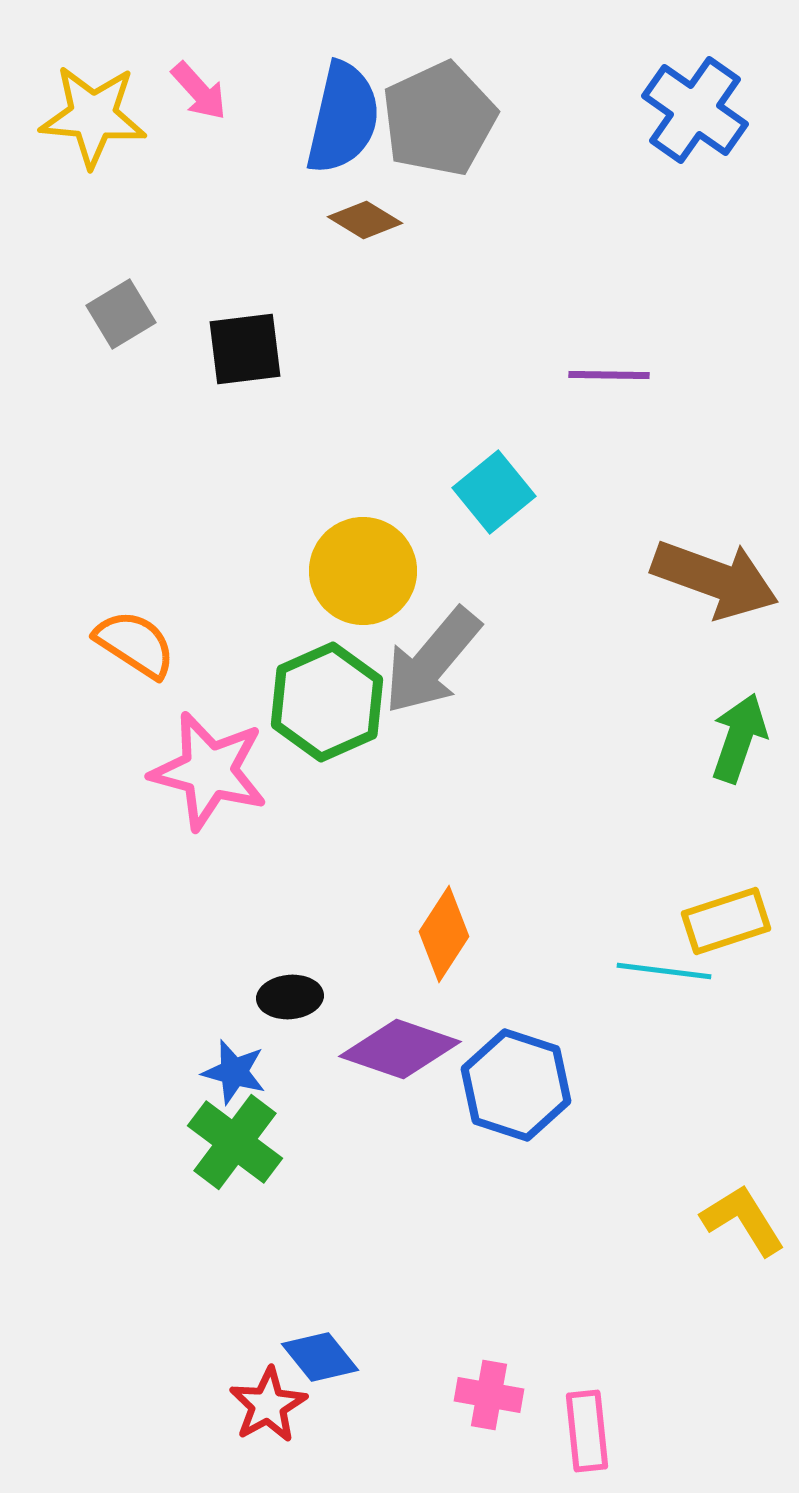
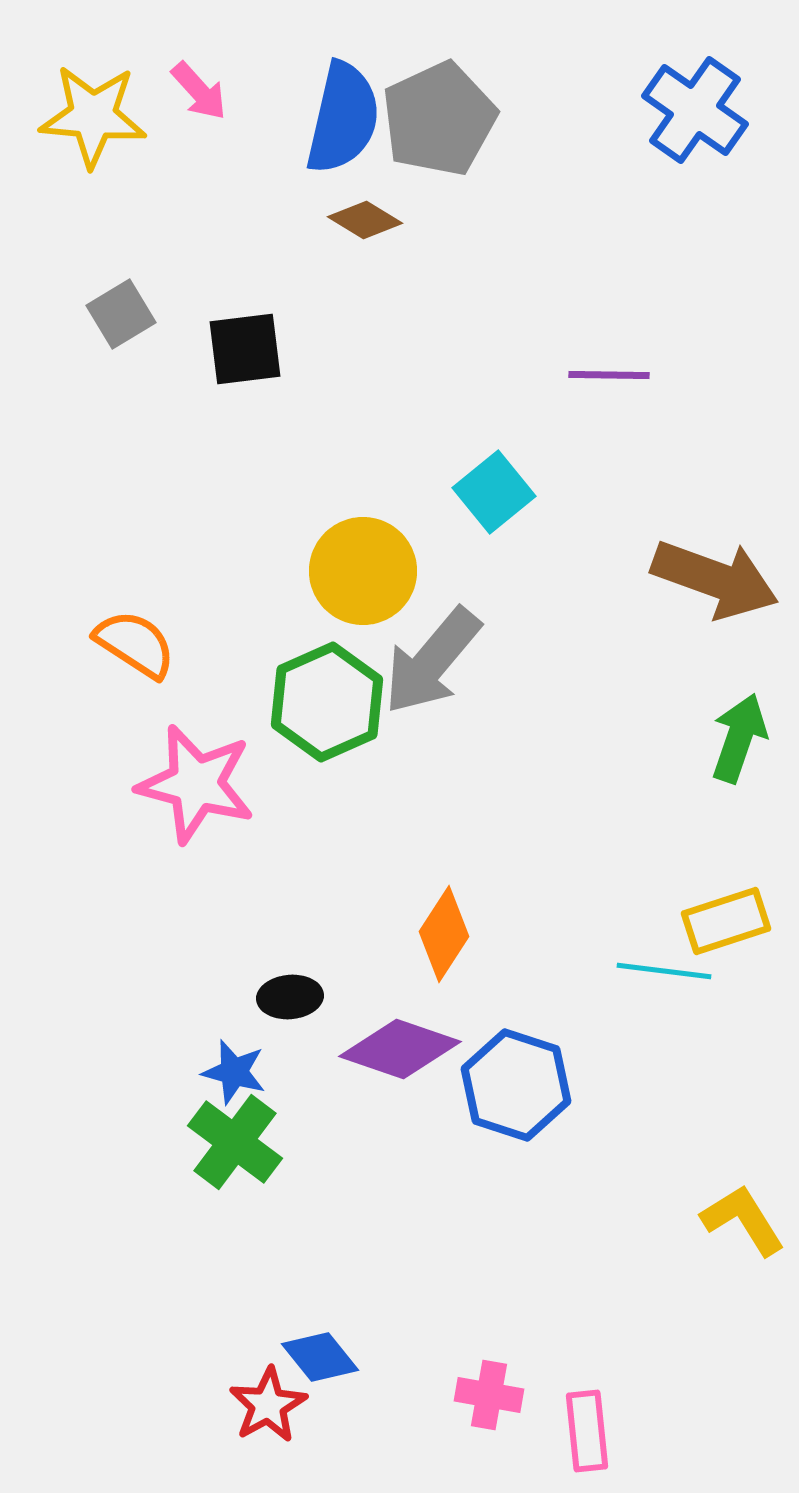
pink star: moved 13 px left, 13 px down
